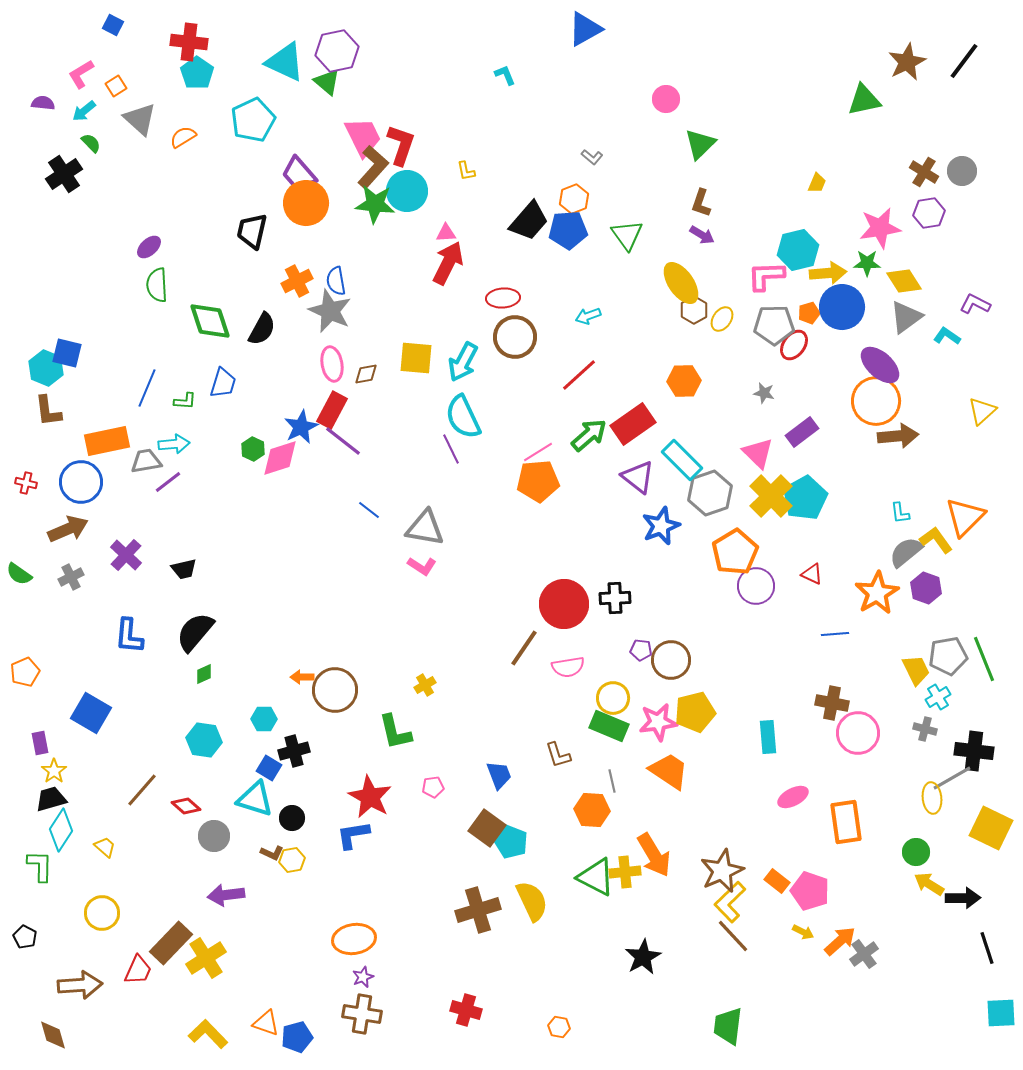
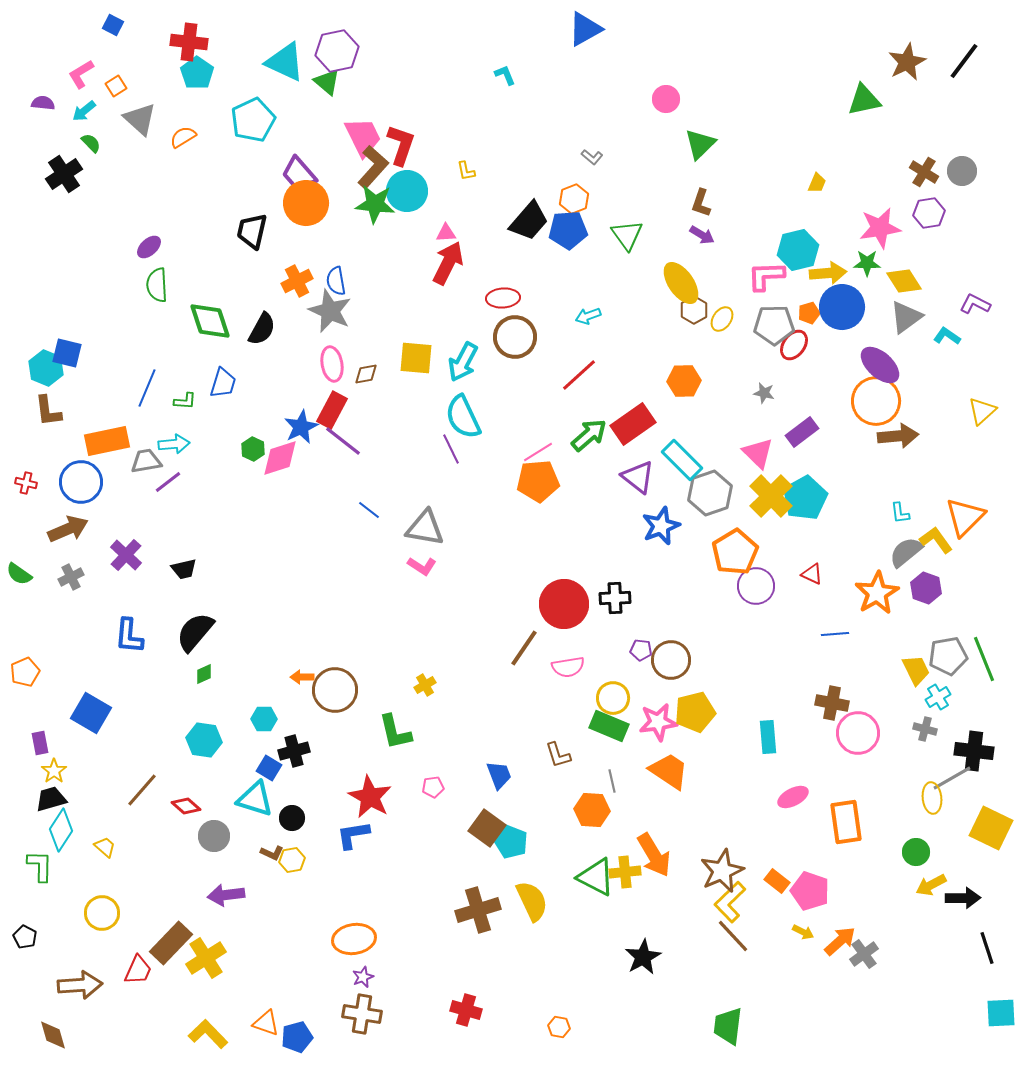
yellow arrow at (929, 884): moved 2 px right, 1 px down; rotated 60 degrees counterclockwise
